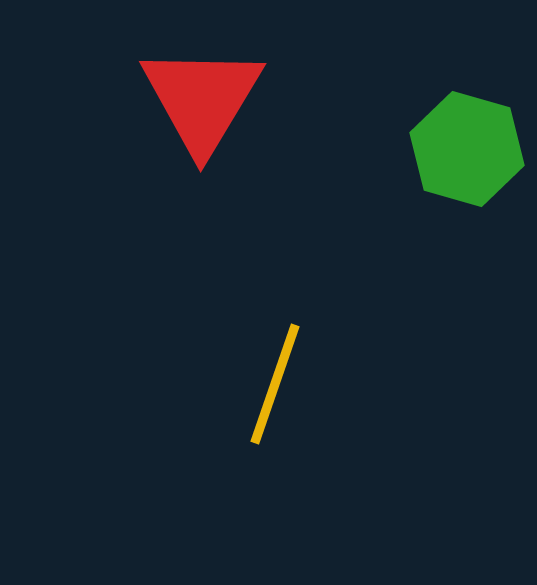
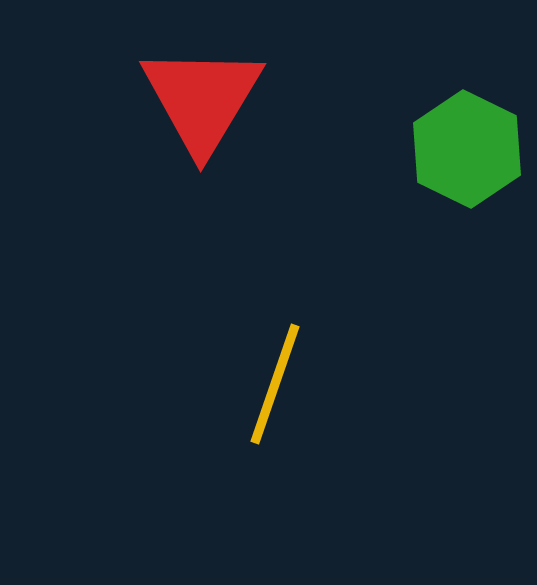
green hexagon: rotated 10 degrees clockwise
